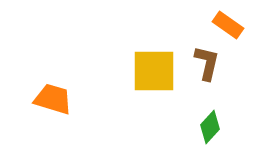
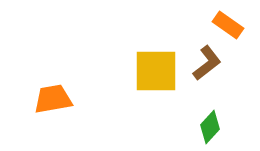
brown L-shape: rotated 39 degrees clockwise
yellow square: moved 2 px right
orange trapezoid: rotated 27 degrees counterclockwise
